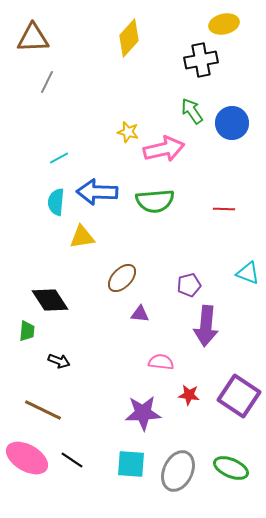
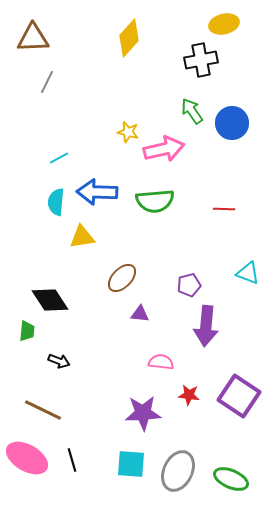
black line: rotated 40 degrees clockwise
green ellipse: moved 11 px down
